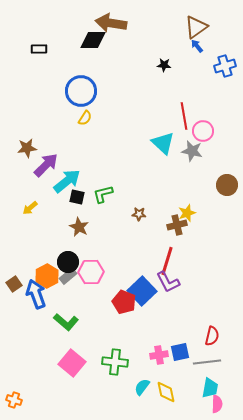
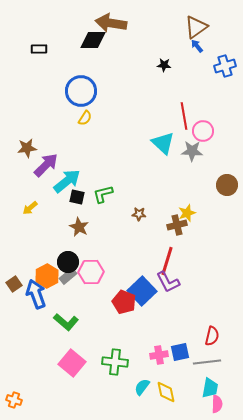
gray star at (192, 151): rotated 10 degrees counterclockwise
